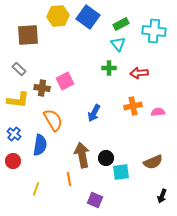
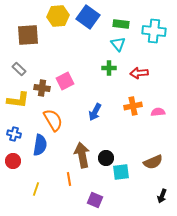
green rectangle: rotated 35 degrees clockwise
blue arrow: moved 1 px right, 1 px up
blue cross: rotated 24 degrees counterclockwise
